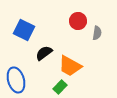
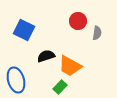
black semicircle: moved 2 px right, 3 px down; rotated 18 degrees clockwise
